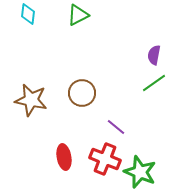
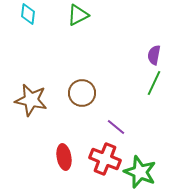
green line: rotated 30 degrees counterclockwise
